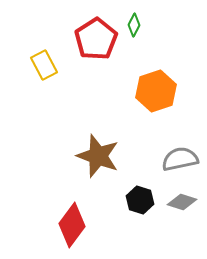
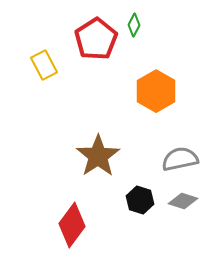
orange hexagon: rotated 12 degrees counterclockwise
brown star: rotated 18 degrees clockwise
gray diamond: moved 1 px right, 1 px up
